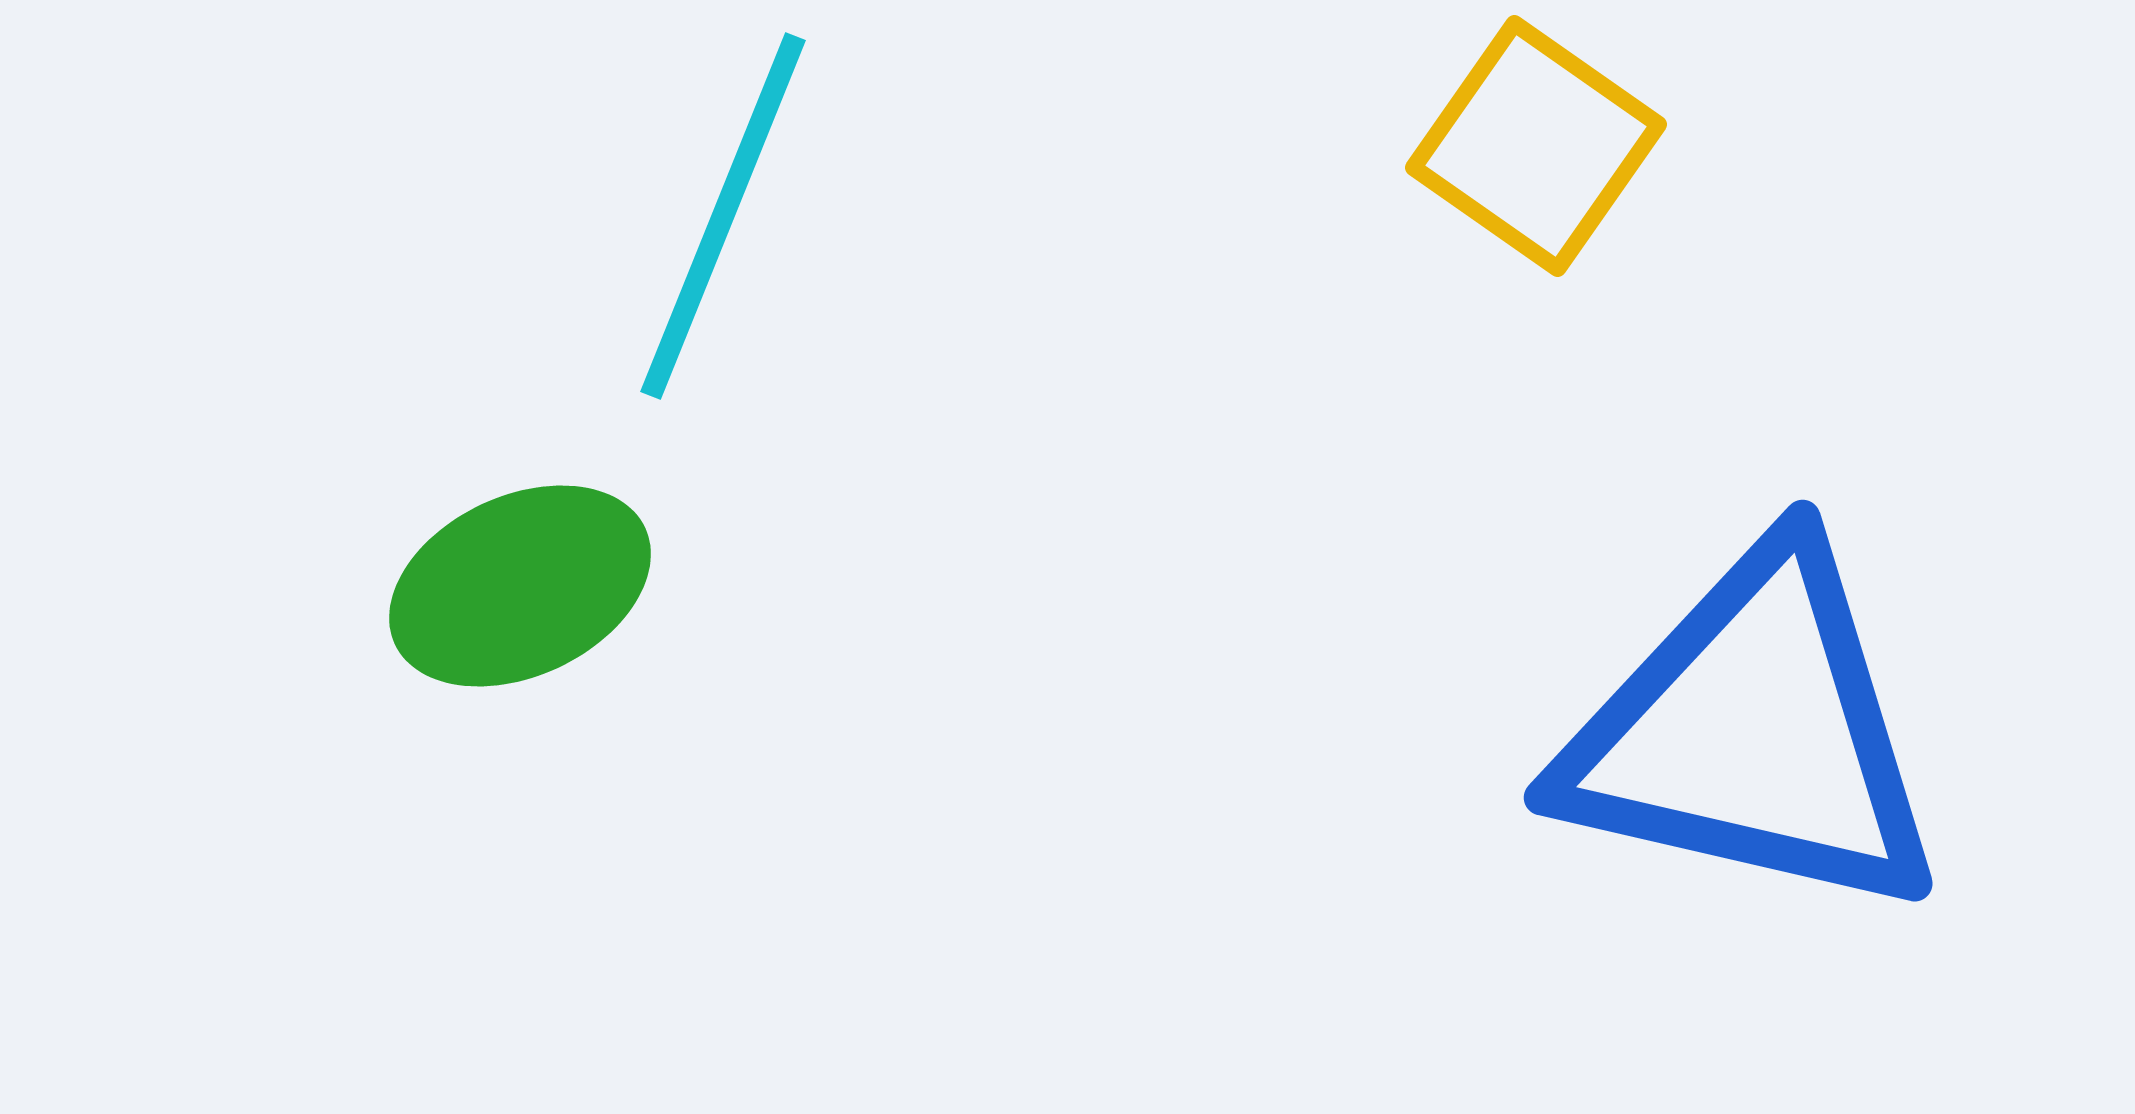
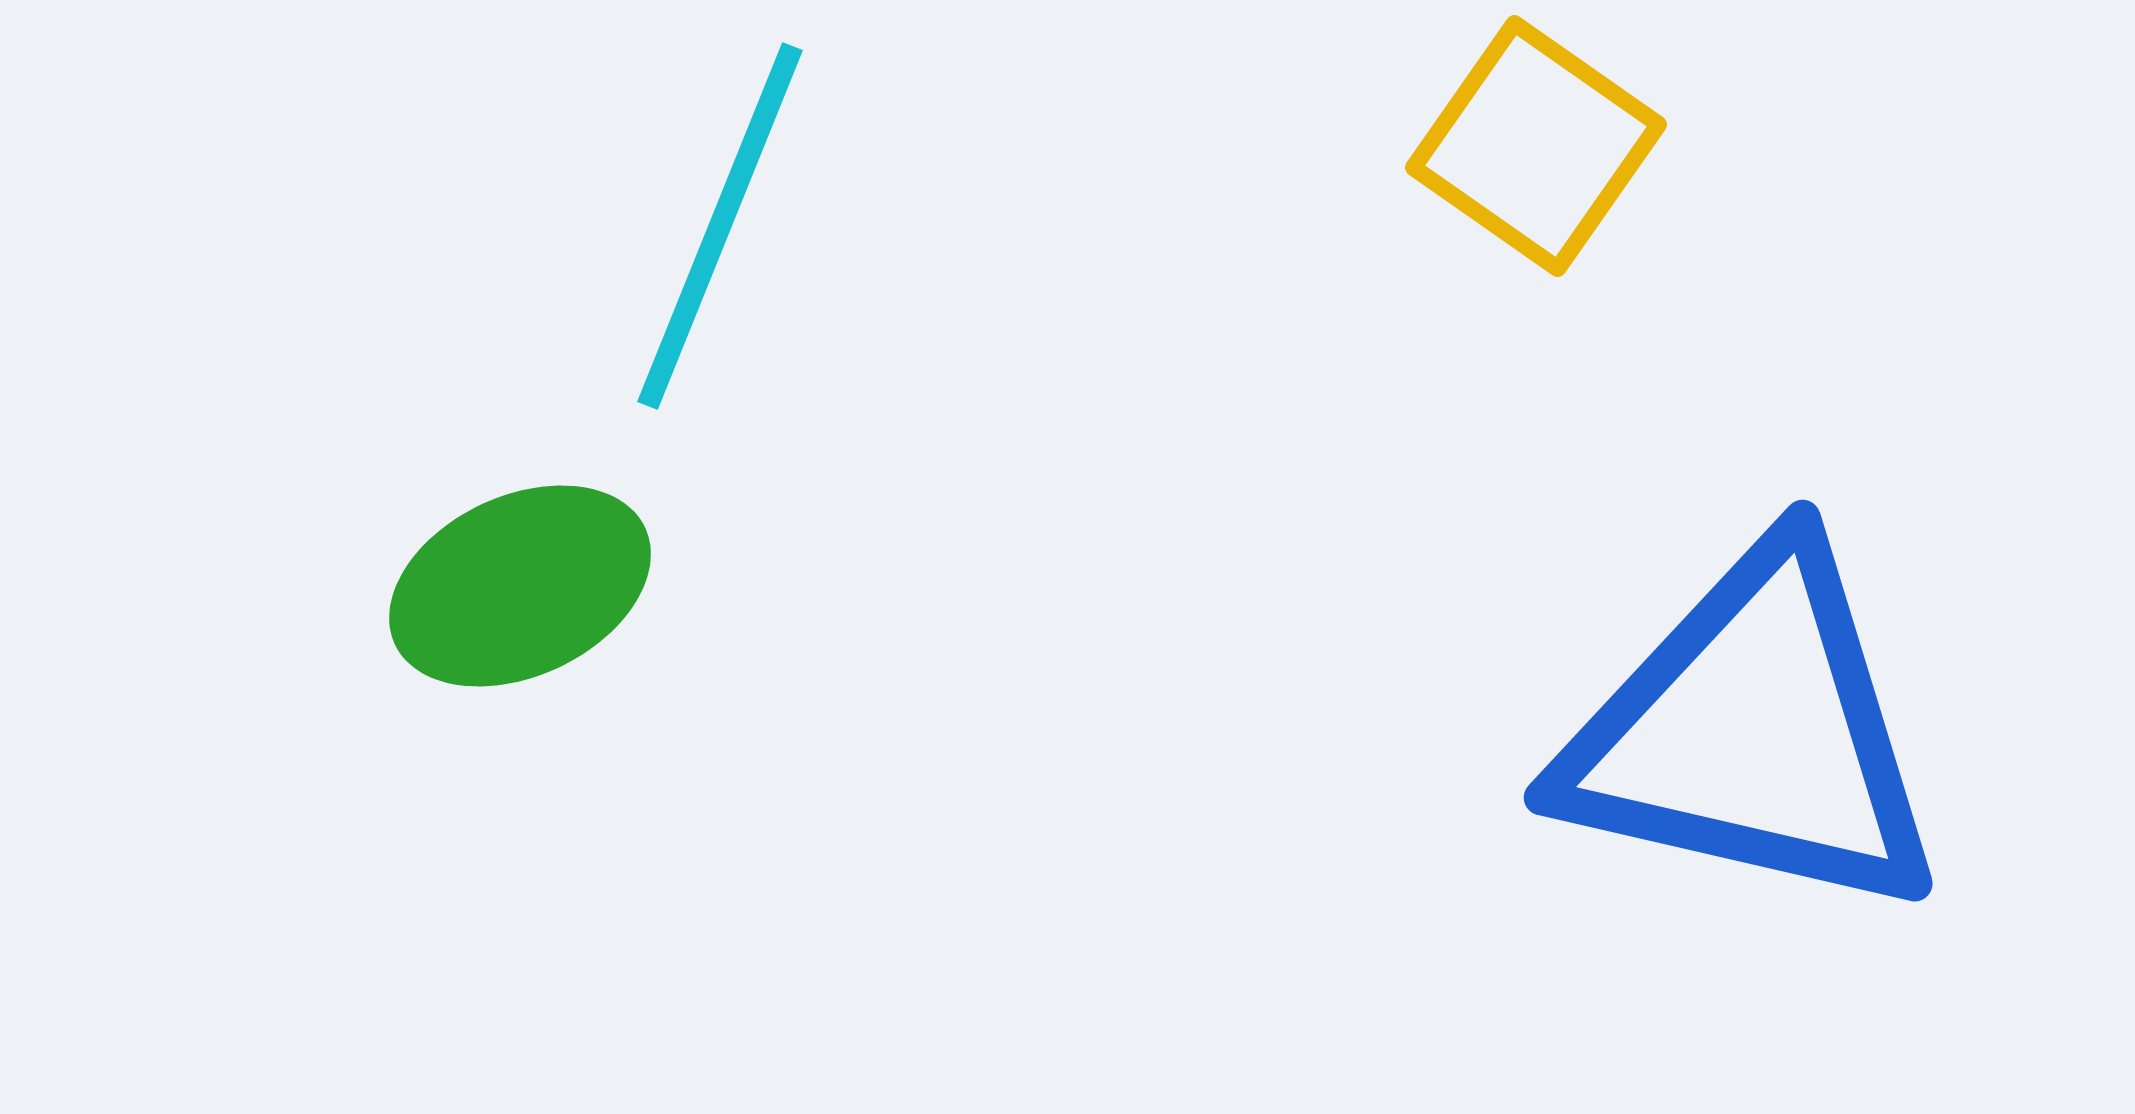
cyan line: moved 3 px left, 10 px down
